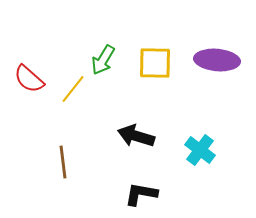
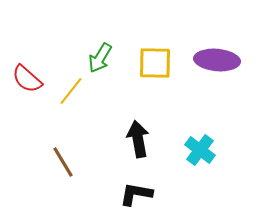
green arrow: moved 3 px left, 2 px up
red semicircle: moved 2 px left
yellow line: moved 2 px left, 2 px down
black arrow: moved 2 px right, 3 px down; rotated 63 degrees clockwise
brown line: rotated 24 degrees counterclockwise
black L-shape: moved 5 px left
